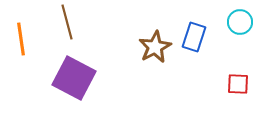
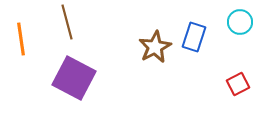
red square: rotated 30 degrees counterclockwise
